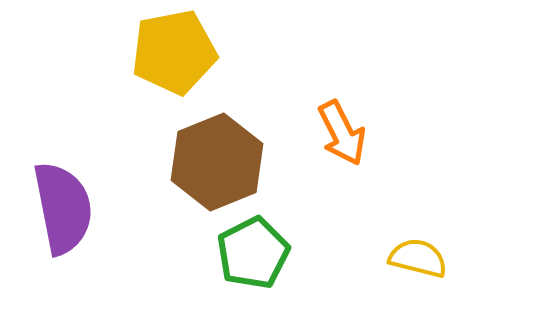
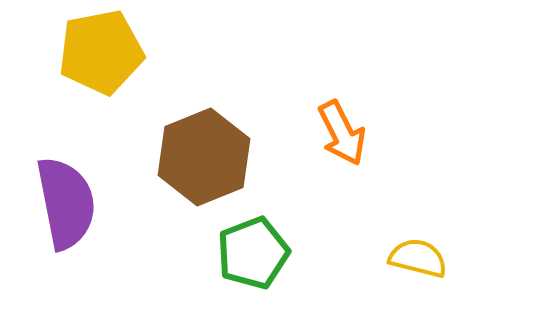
yellow pentagon: moved 73 px left
brown hexagon: moved 13 px left, 5 px up
purple semicircle: moved 3 px right, 5 px up
green pentagon: rotated 6 degrees clockwise
